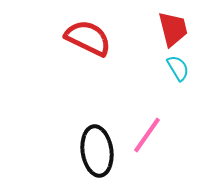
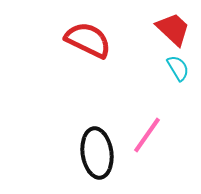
red trapezoid: rotated 33 degrees counterclockwise
red semicircle: moved 2 px down
black ellipse: moved 2 px down
